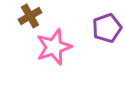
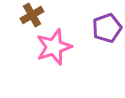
brown cross: moved 2 px right, 1 px up
